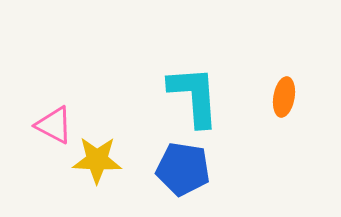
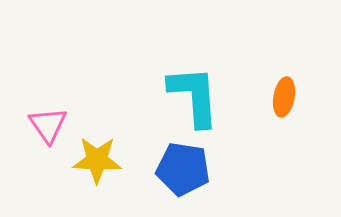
pink triangle: moved 6 px left; rotated 27 degrees clockwise
